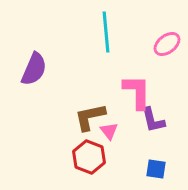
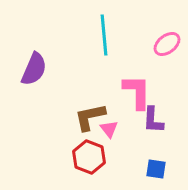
cyan line: moved 2 px left, 3 px down
purple L-shape: rotated 16 degrees clockwise
pink triangle: moved 2 px up
